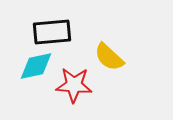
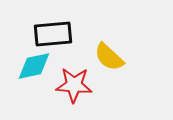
black rectangle: moved 1 px right, 2 px down
cyan diamond: moved 2 px left
